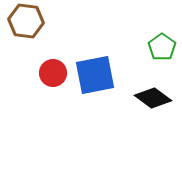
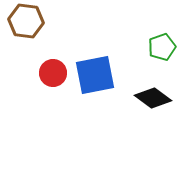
green pentagon: rotated 16 degrees clockwise
